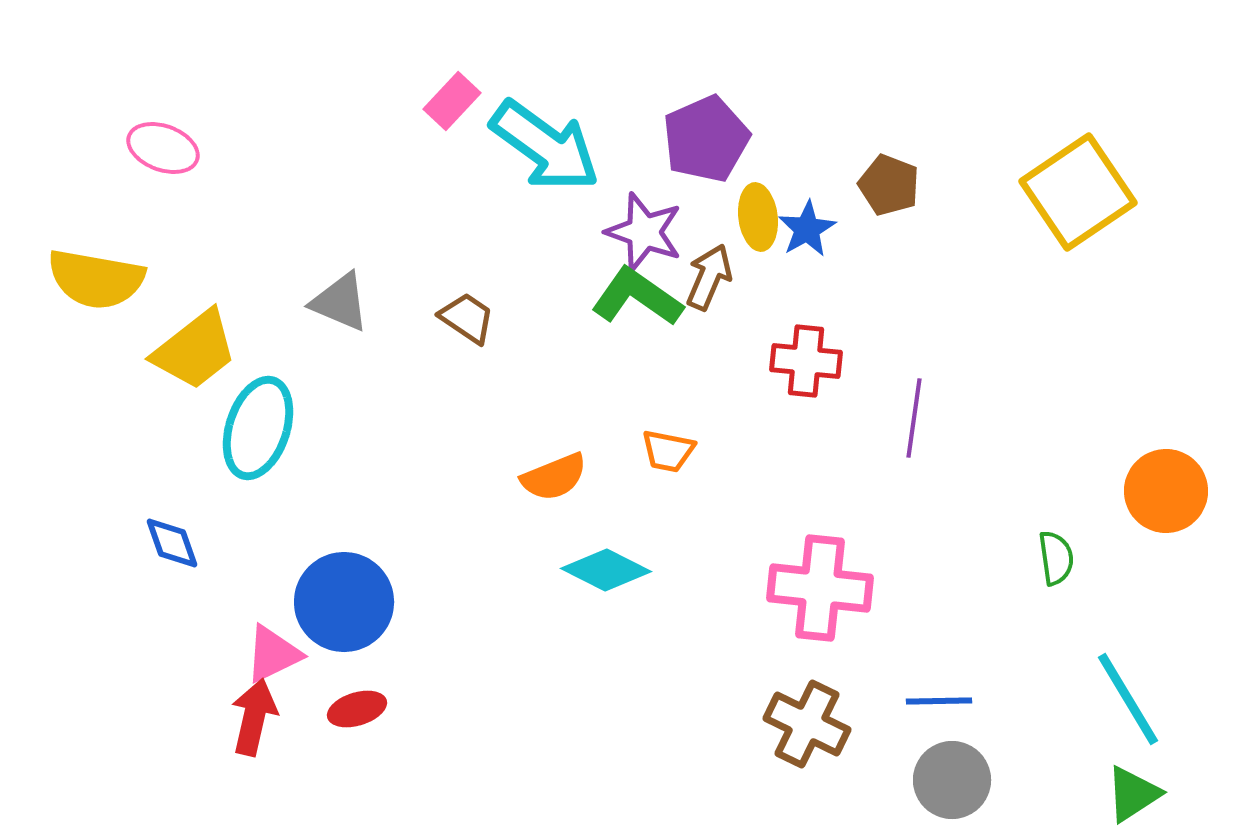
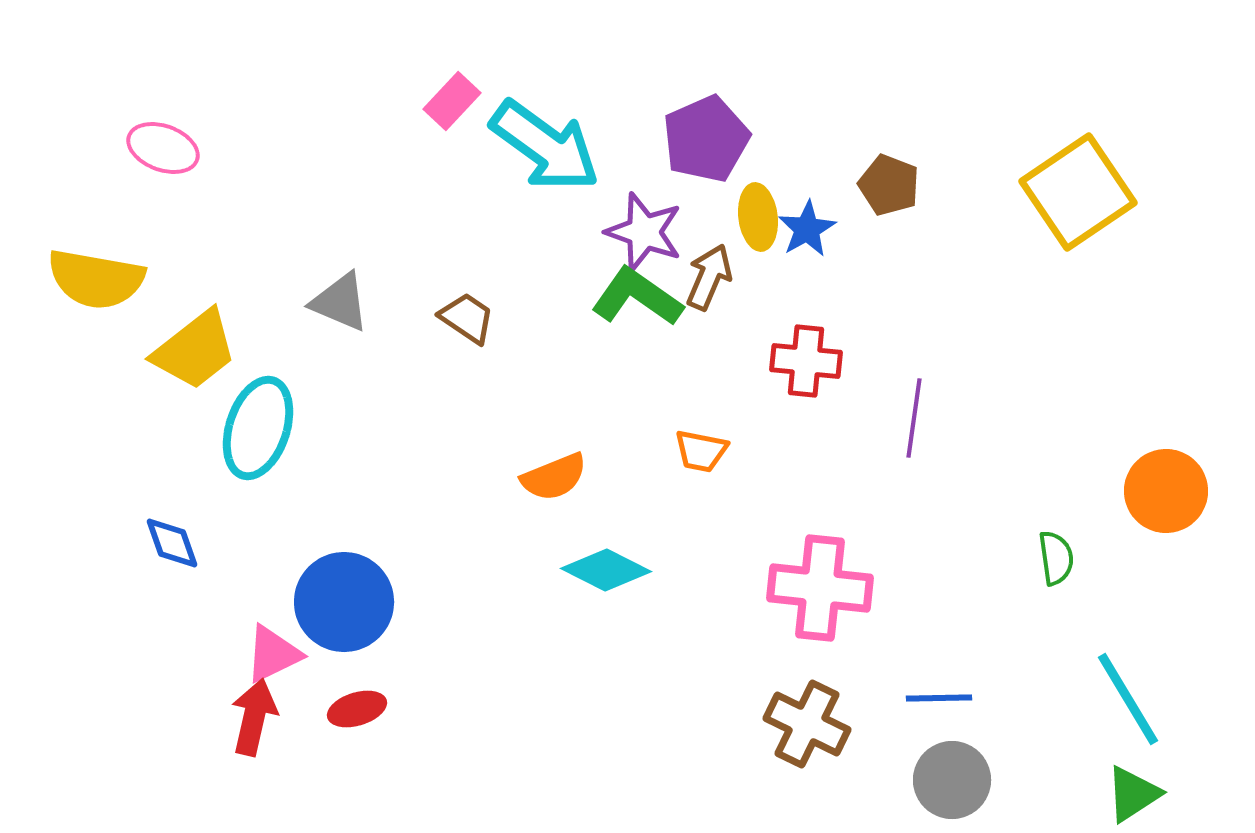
orange trapezoid: moved 33 px right
blue line: moved 3 px up
